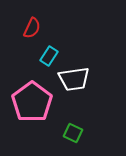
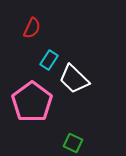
cyan rectangle: moved 4 px down
white trapezoid: rotated 52 degrees clockwise
green square: moved 10 px down
